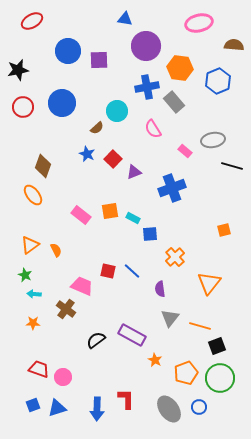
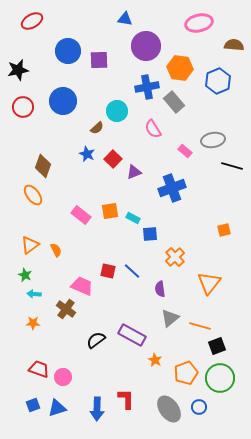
blue circle at (62, 103): moved 1 px right, 2 px up
gray triangle at (170, 318): rotated 12 degrees clockwise
